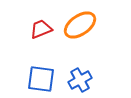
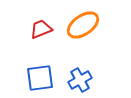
orange ellipse: moved 3 px right
blue square: moved 1 px left, 1 px up; rotated 16 degrees counterclockwise
